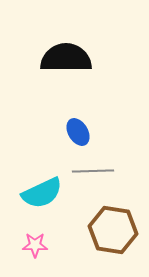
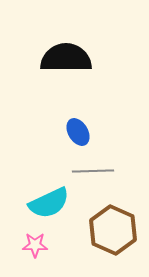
cyan semicircle: moved 7 px right, 10 px down
brown hexagon: rotated 15 degrees clockwise
